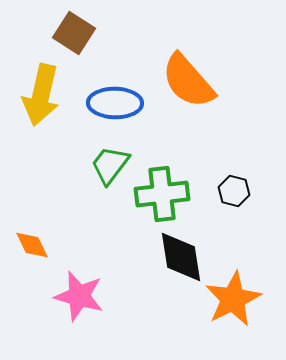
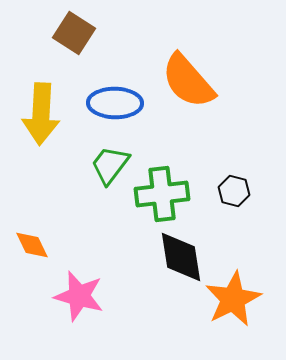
yellow arrow: moved 19 px down; rotated 10 degrees counterclockwise
